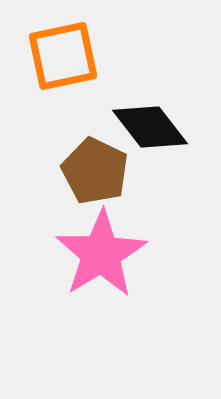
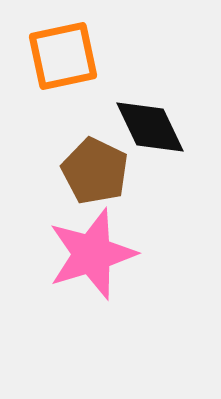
black diamond: rotated 12 degrees clockwise
pink star: moved 9 px left; rotated 14 degrees clockwise
